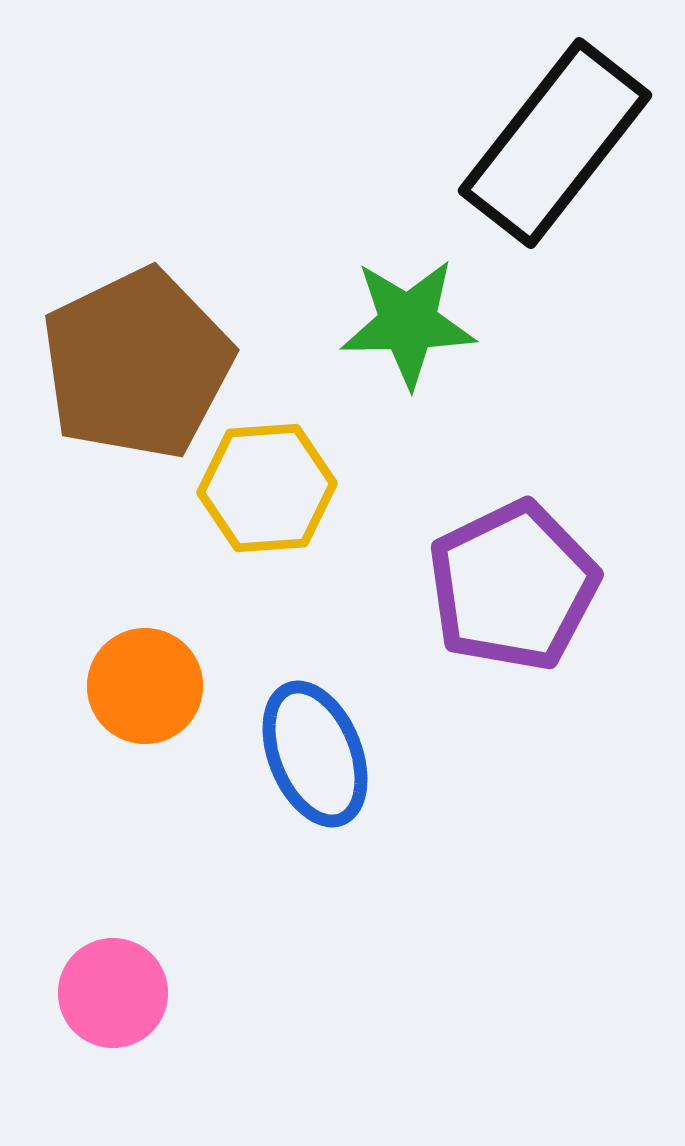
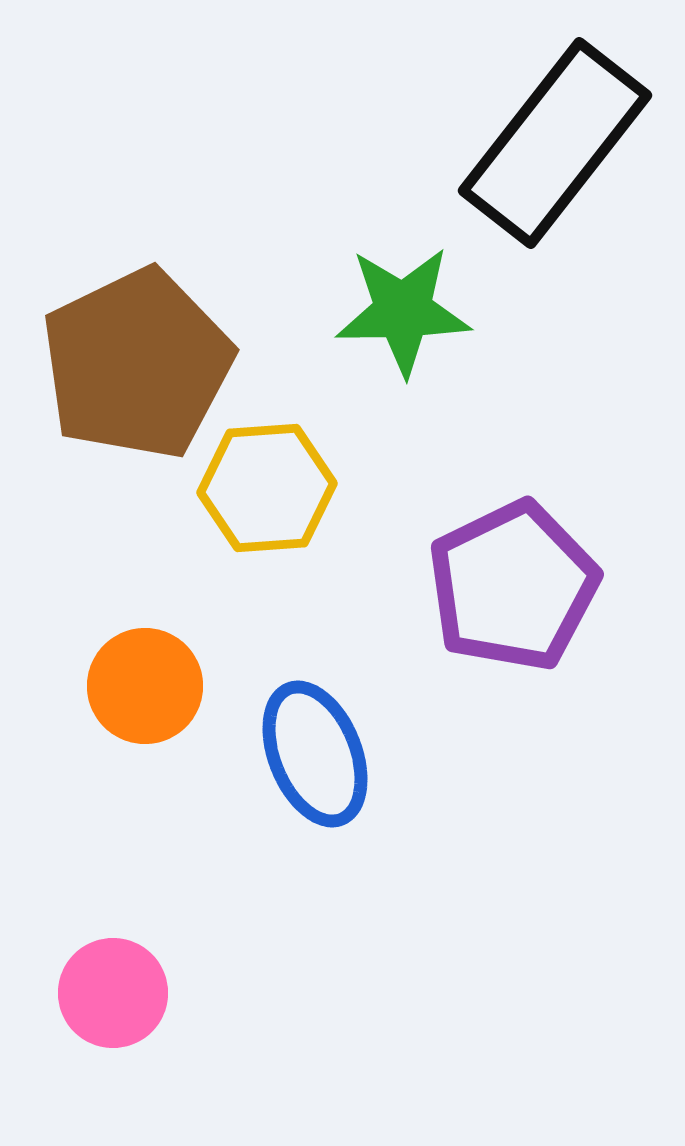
green star: moved 5 px left, 12 px up
